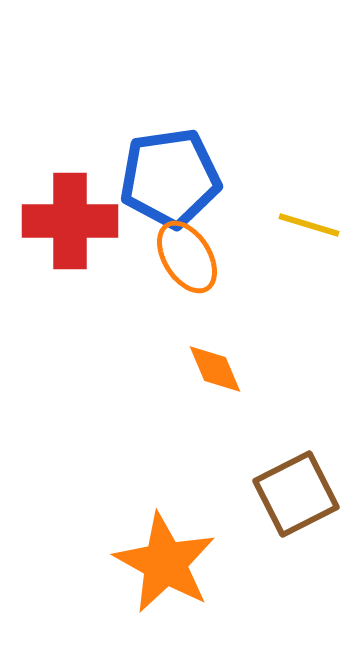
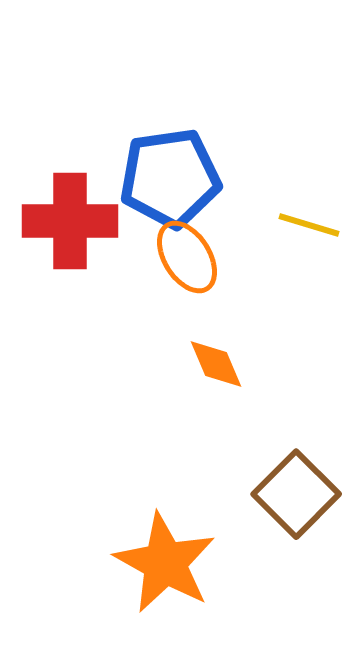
orange diamond: moved 1 px right, 5 px up
brown square: rotated 18 degrees counterclockwise
